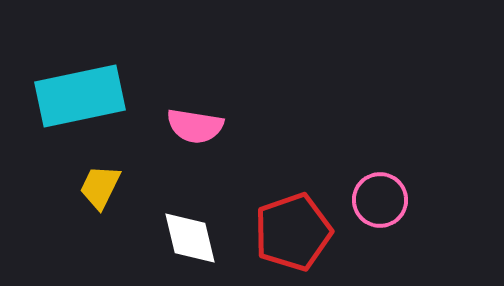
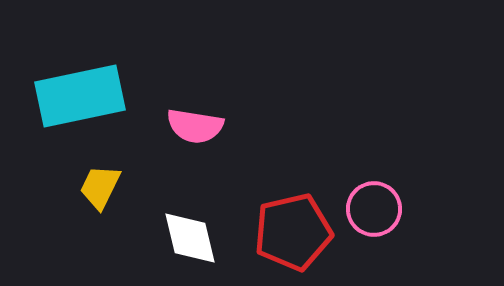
pink circle: moved 6 px left, 9 px down
red pentagon: rotated 6 degrees clockwise
